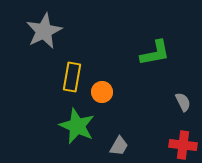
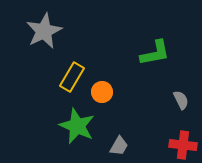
yellow rectangle: rotated 20 degrees clockwise
gray semicircle: moved 2 px left, 2 px up
